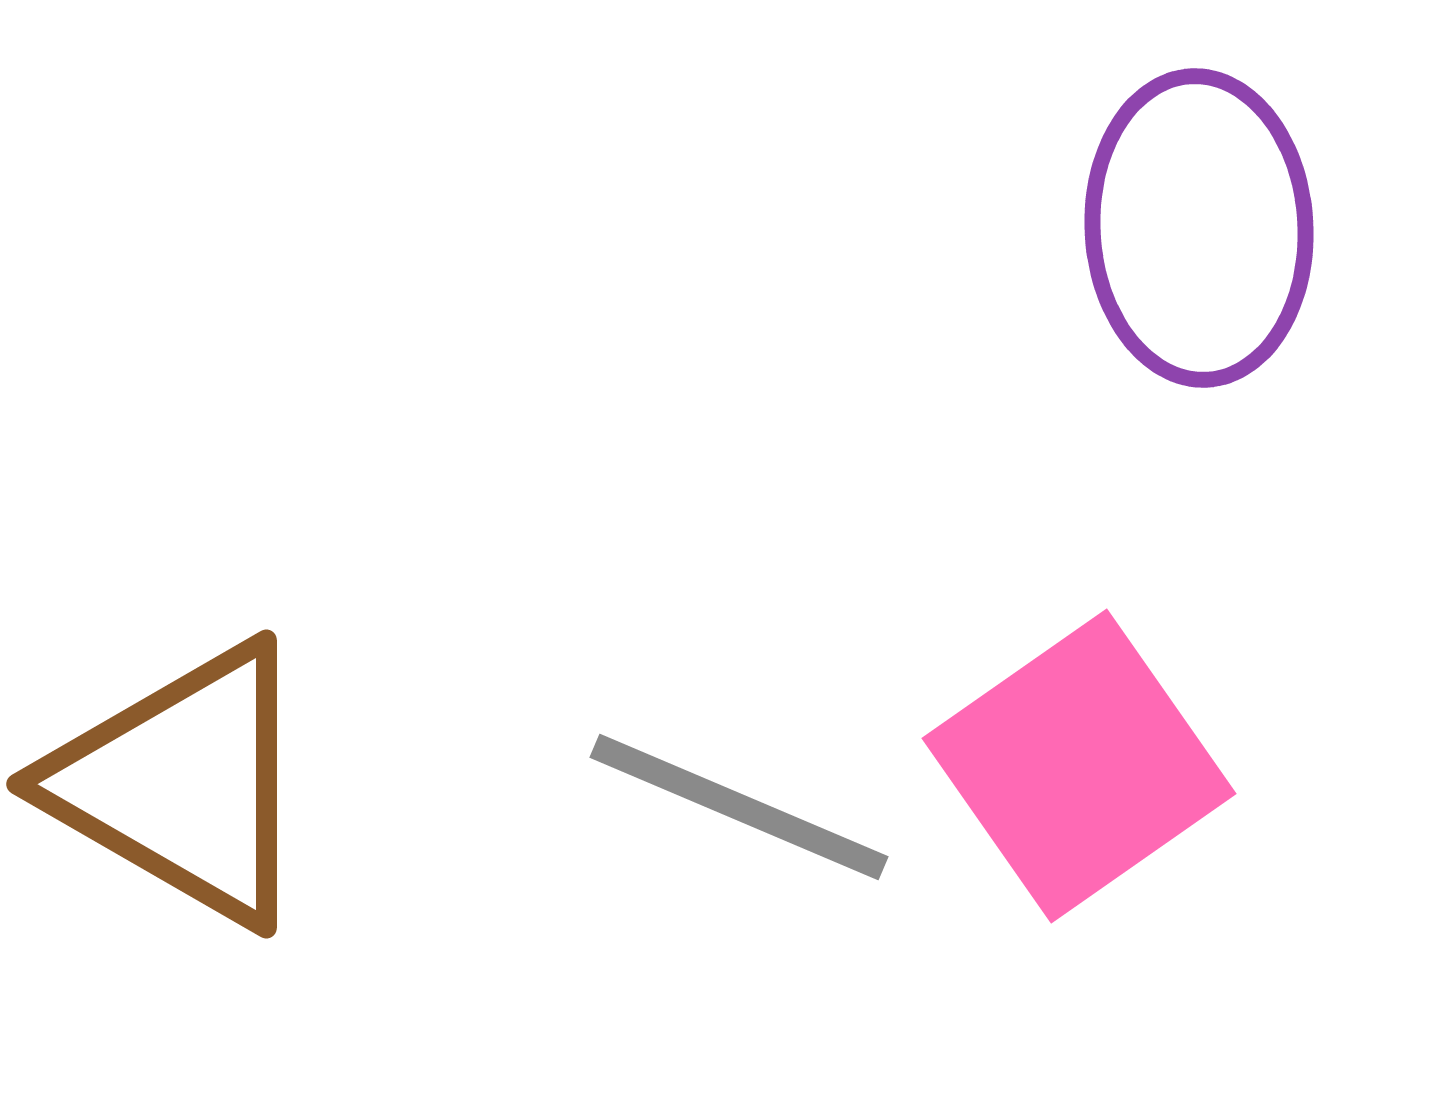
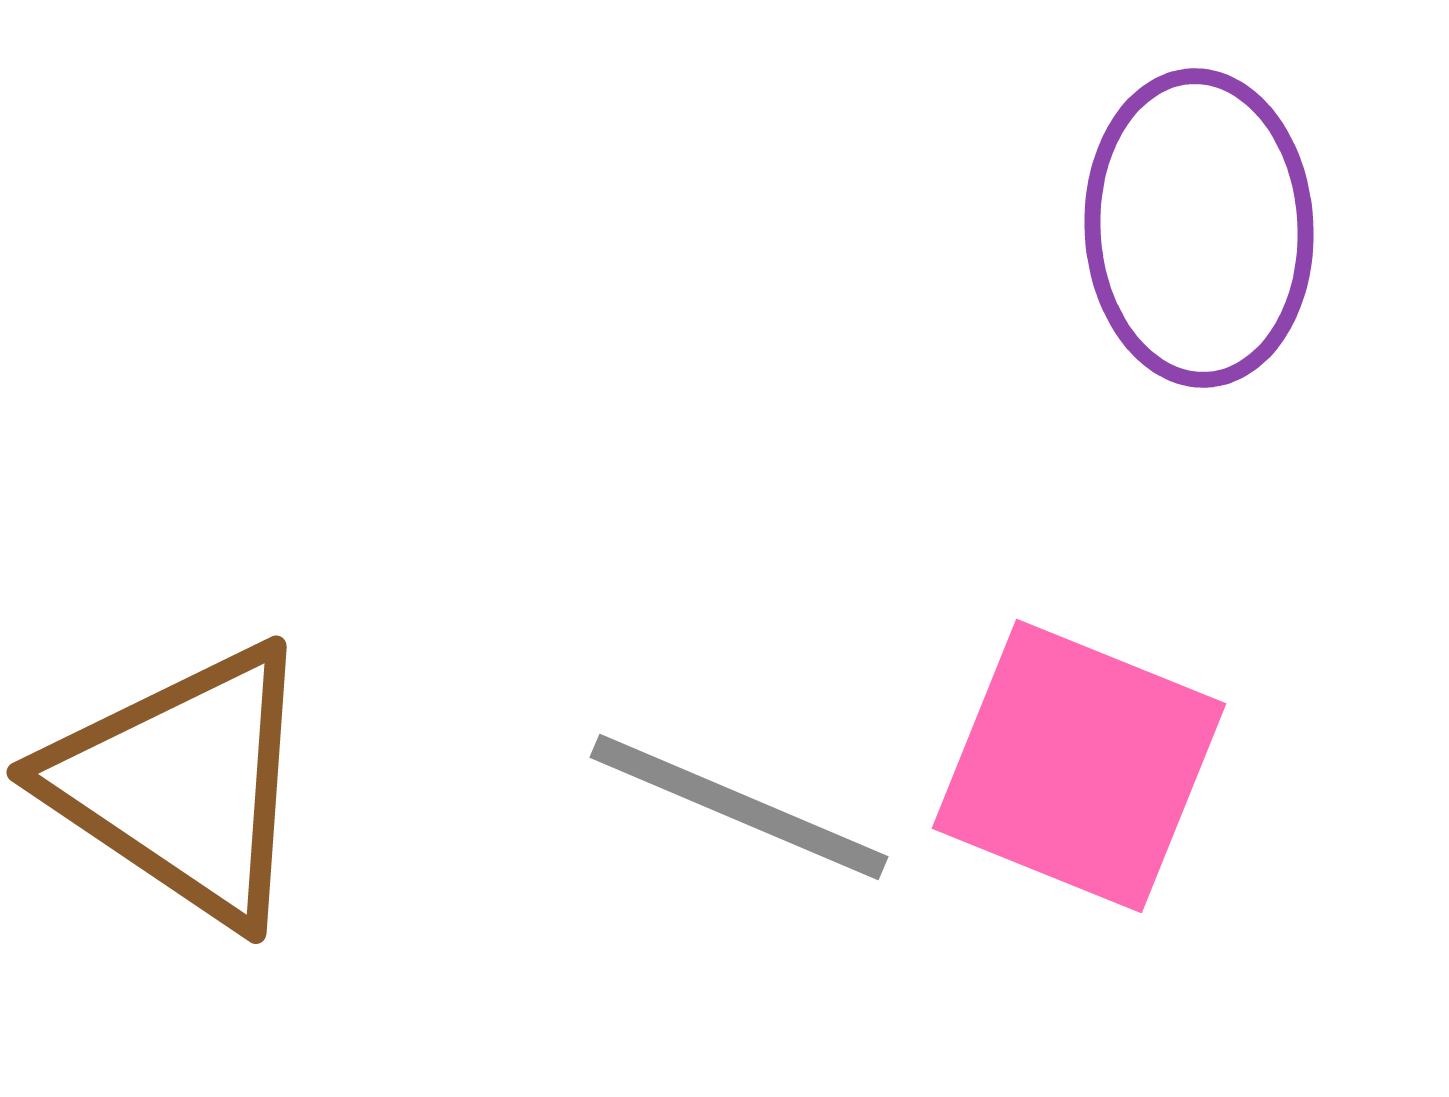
pink square: rotated 33 degrees counterclockwise
brown triangle: rotated 4 degrees clockwise
